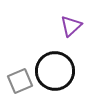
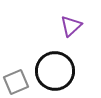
gray square: moved 4 px left, 1 px down
